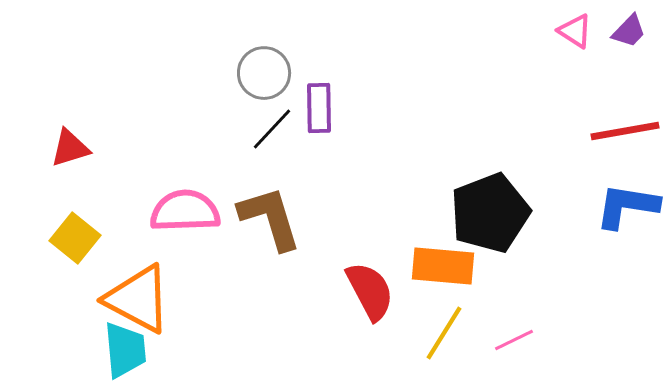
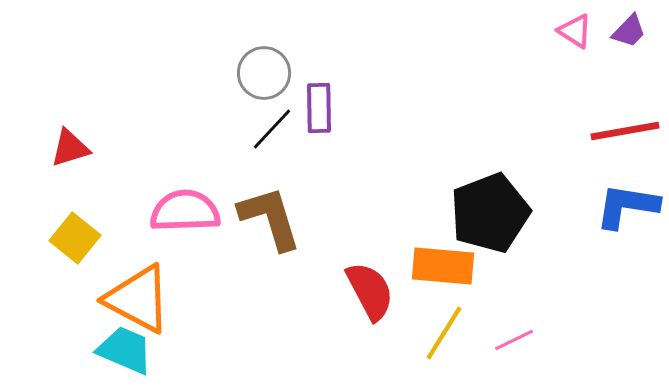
cyan trapezoid: rotated 62 degrees counterclockwise
